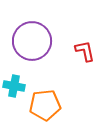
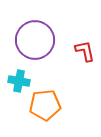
purple circle: moved 3 px right, 1 px up
cyan cross: moved 5 px right, 5 px up
